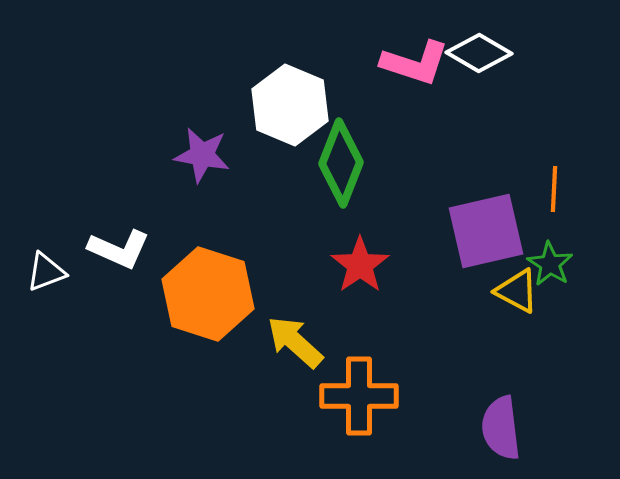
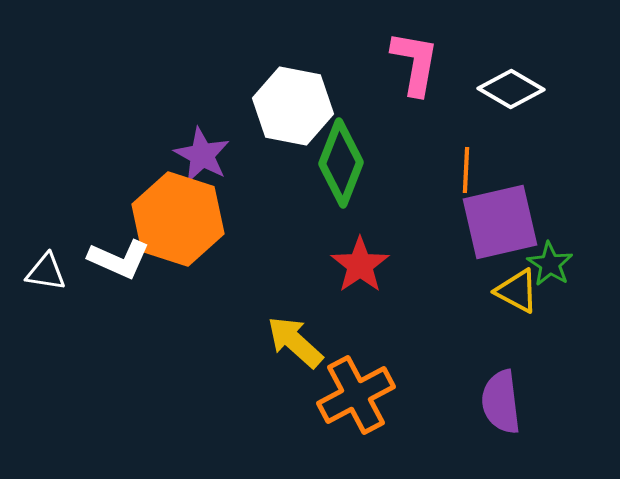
white diamond: moved 32 px right, 36 px down
pink L-shape: rotated 98 degrees counterclockwise
white hexagon: moved 3 px right, 1 px down; rotated 12 degrees counterclockwise
purple star: rotated 18 degrees clockwise
orange line: moved 88 px left, 19 px up
purple square: moved 14 px right, 9 px up
white L-shape: moved 10 px down
white triangle: rotated 30 degrees clockwise
orange hexagon: moved 30 px left, 75 px up
orange cross: moved 3 px left, 1 px up; rotated 28 degrees counterclockwise
purple semicircle: moved 26 px up
